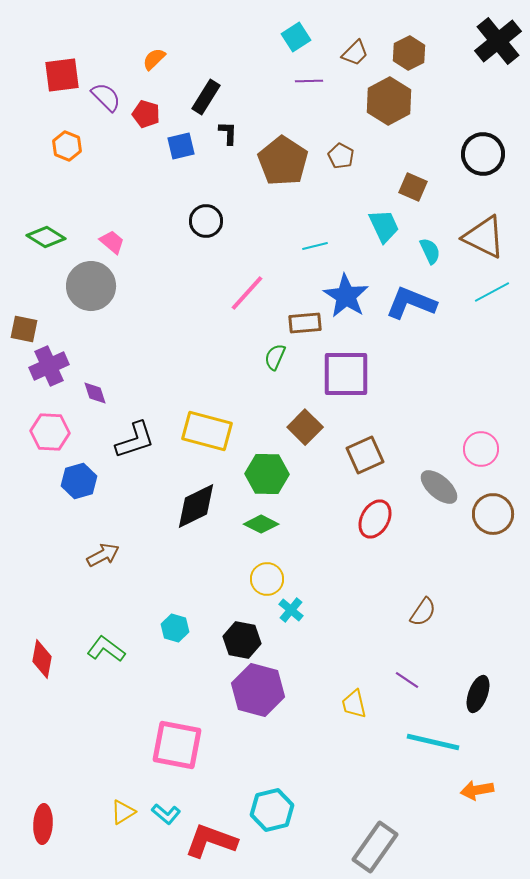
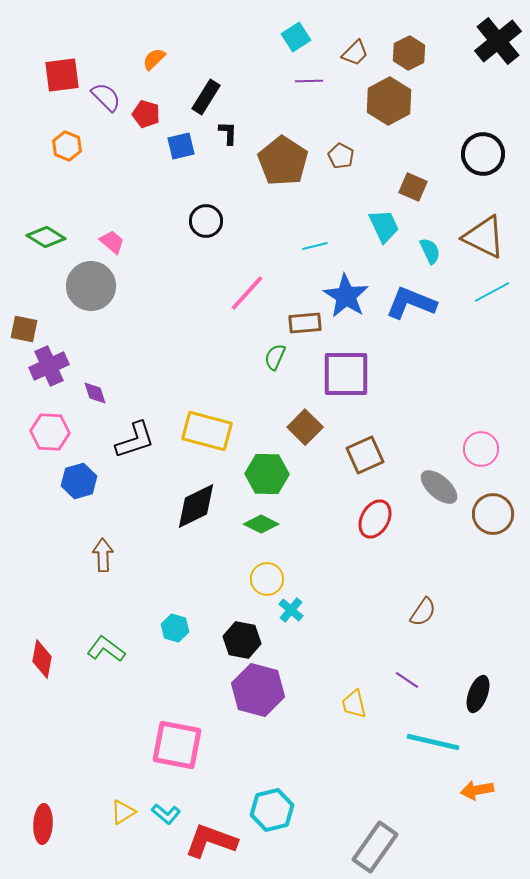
brown arrow at (103, 555): rotated 64 degrees counterclockwise
